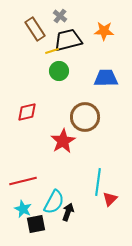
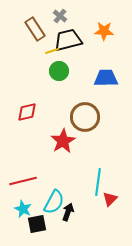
black square: moved 1 px right
